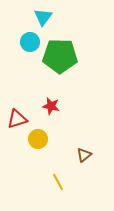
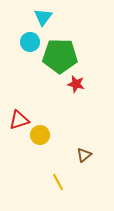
red star: moved 25 px right, 22 px up
red triangle: moved 2 px right, 1 px down
yellow circle: moved 2 px right, 4 px up
